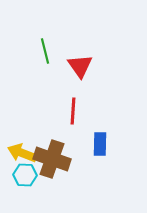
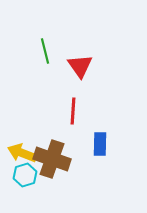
cyan hexagon: rotated 20 degrees counterclockwise
